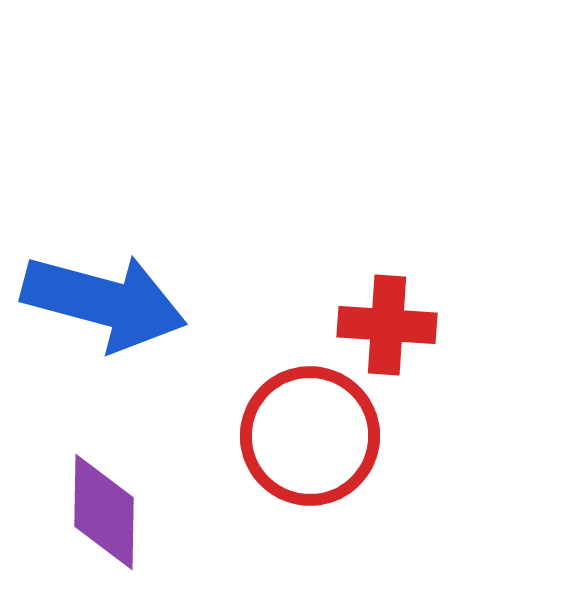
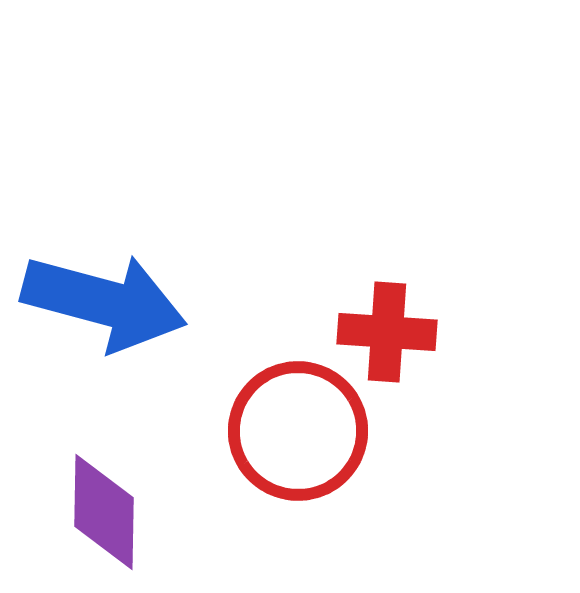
red cross: moved 7 px down
red circle: moved 12 px left, 5 px up
